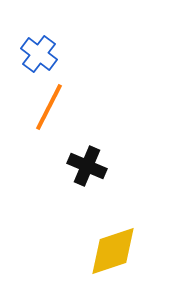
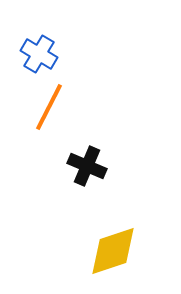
blue cross: rotated 6 degrees counterclockwise
